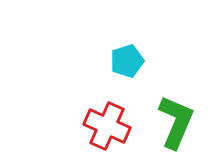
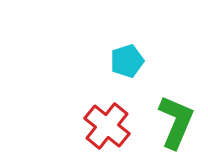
red cross: rotated 15 degrees clockwise
